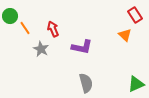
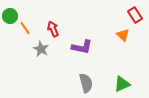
orange triangle: moved 2 px left
green triangle: moved 14 px left
